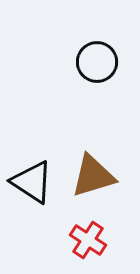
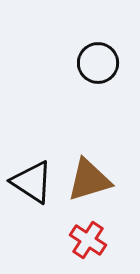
black circle: moved 1 px right, 1 px down
brown triangle: moved 4 px left, 4 px down
